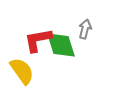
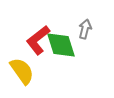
red L-shape: rotated 28 degrees counterclockwise
